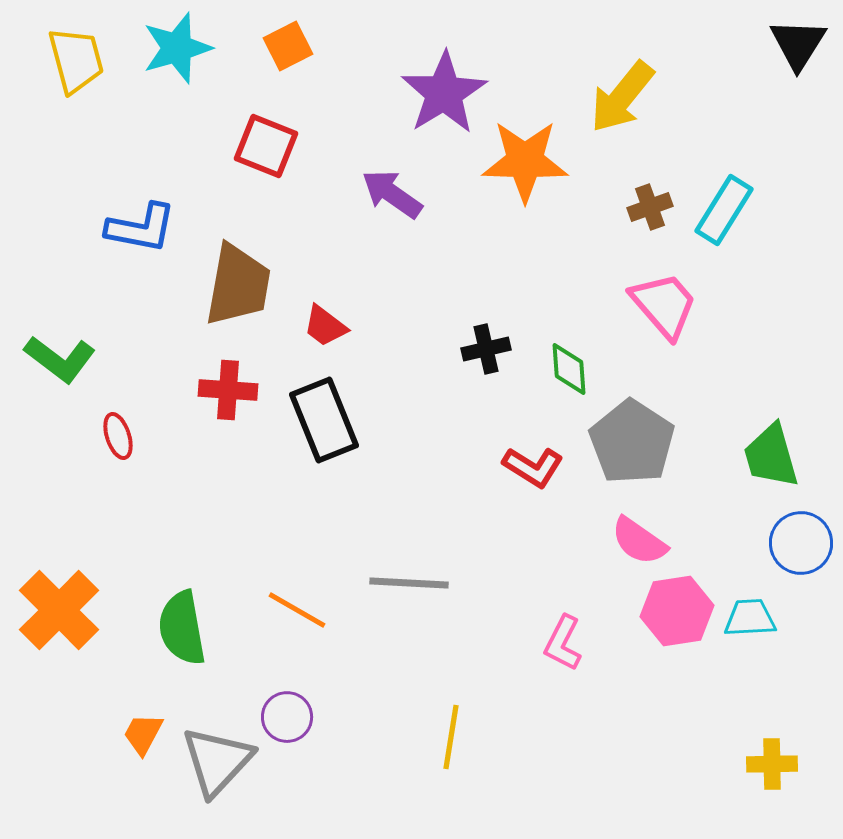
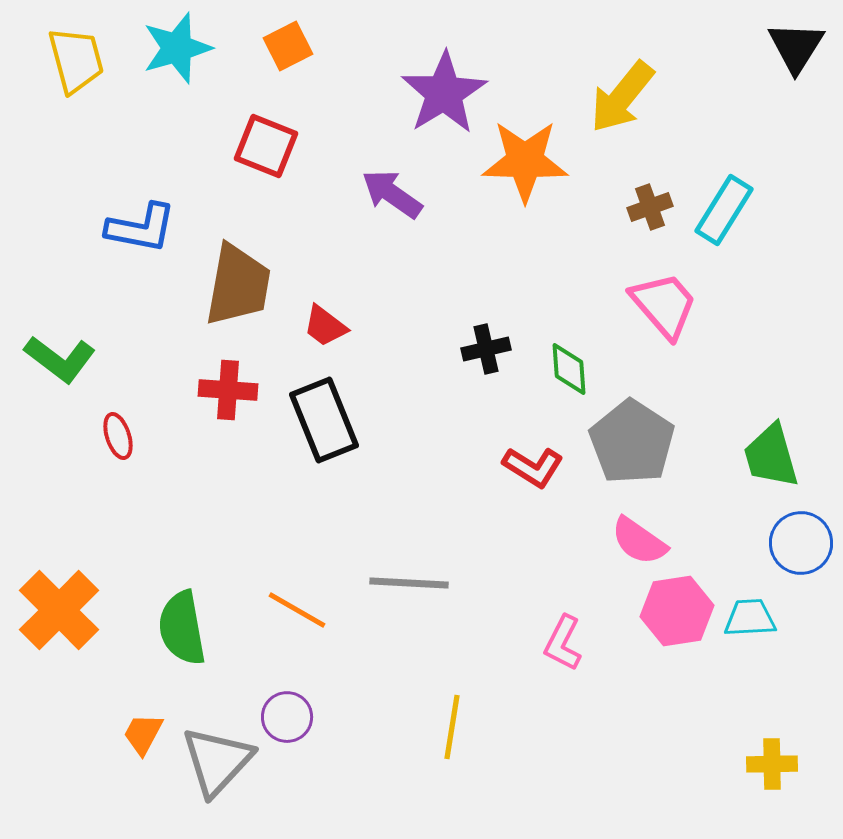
black triangle: moved 2 px left, 3 px down
yellow line: moved 1 px right, 10 px up
